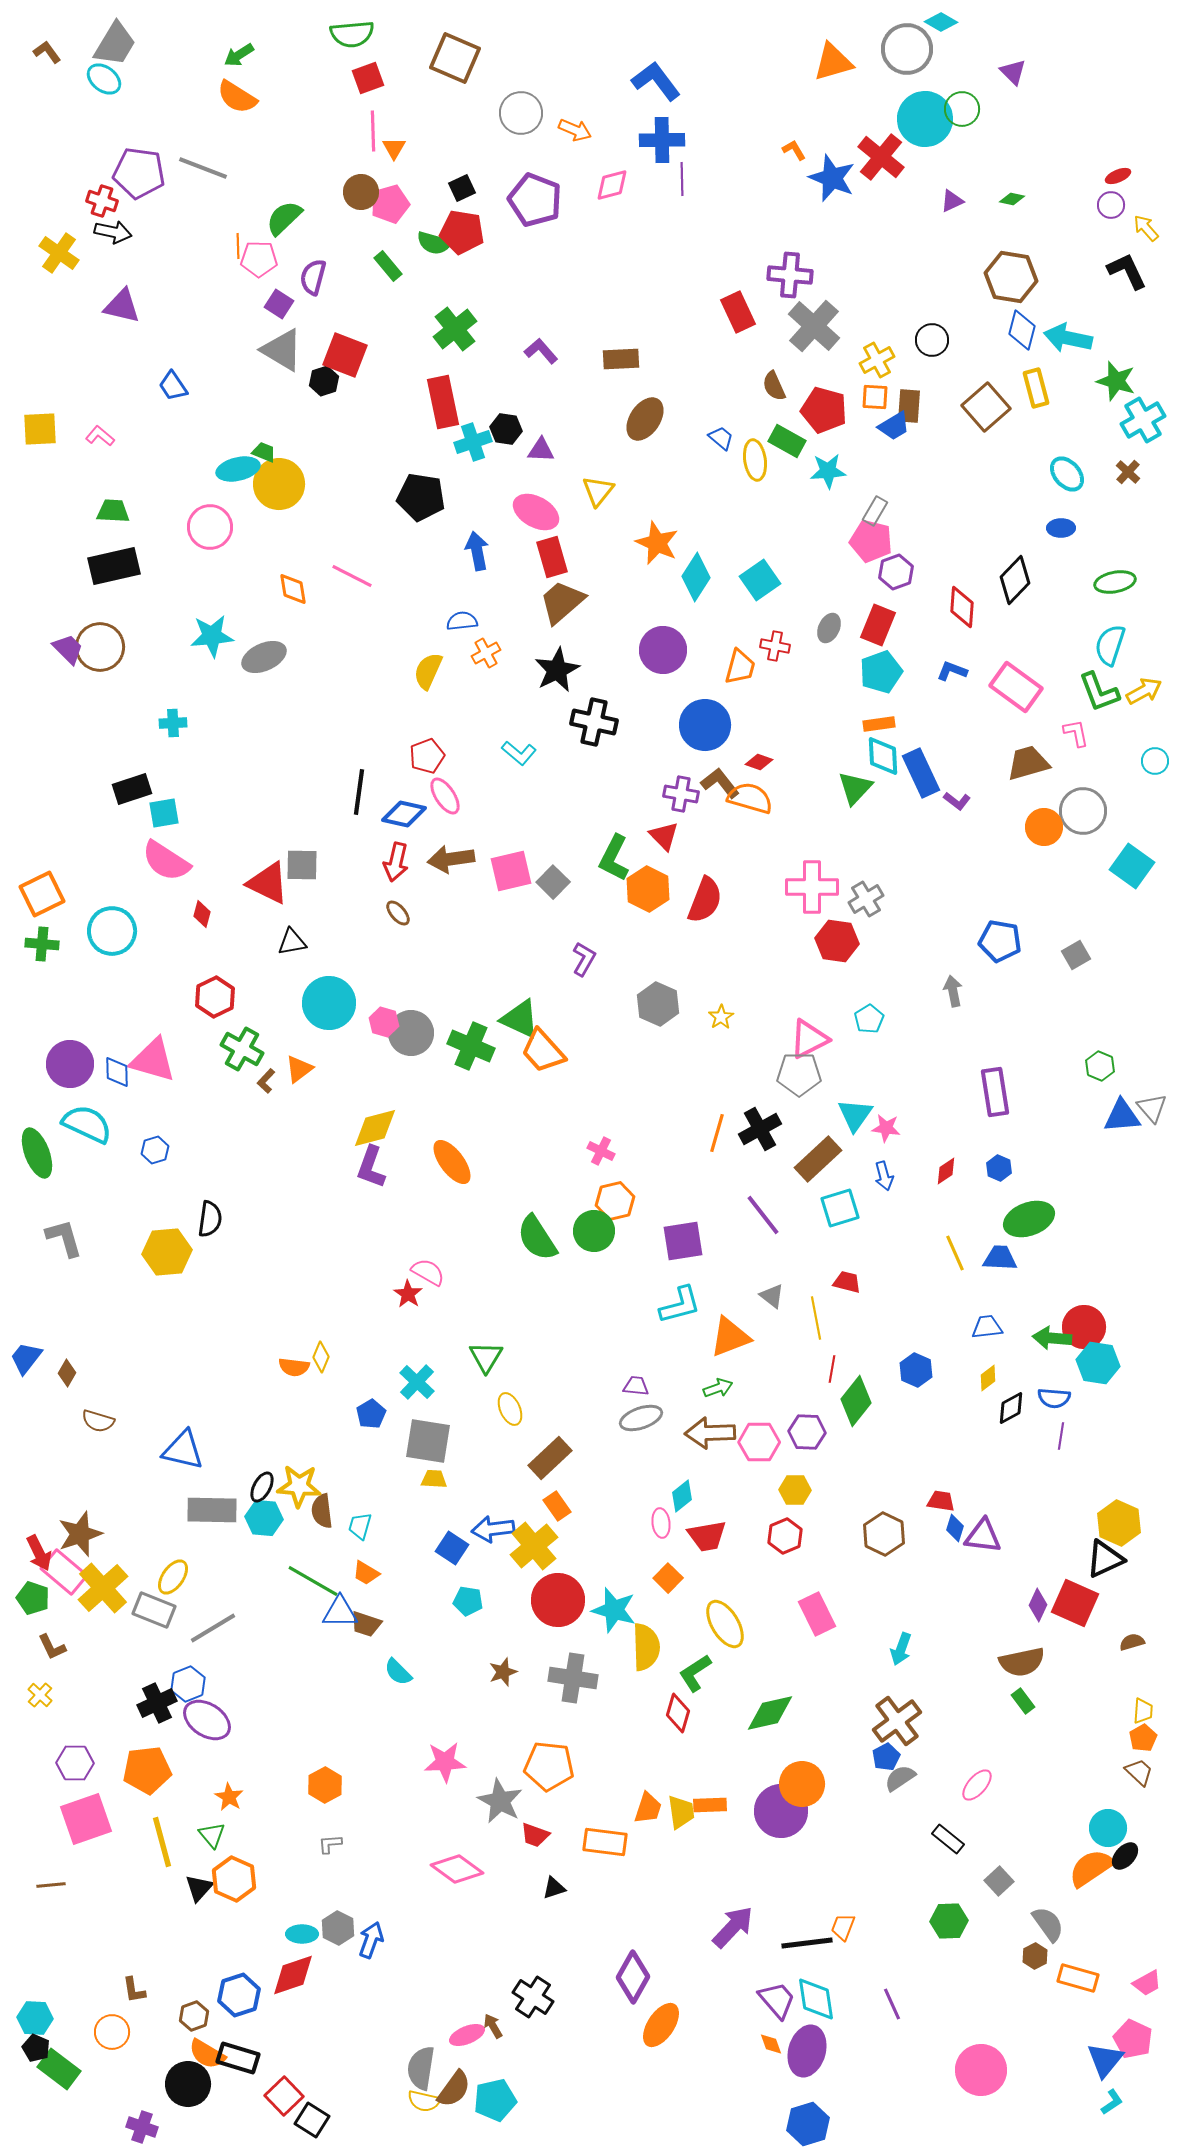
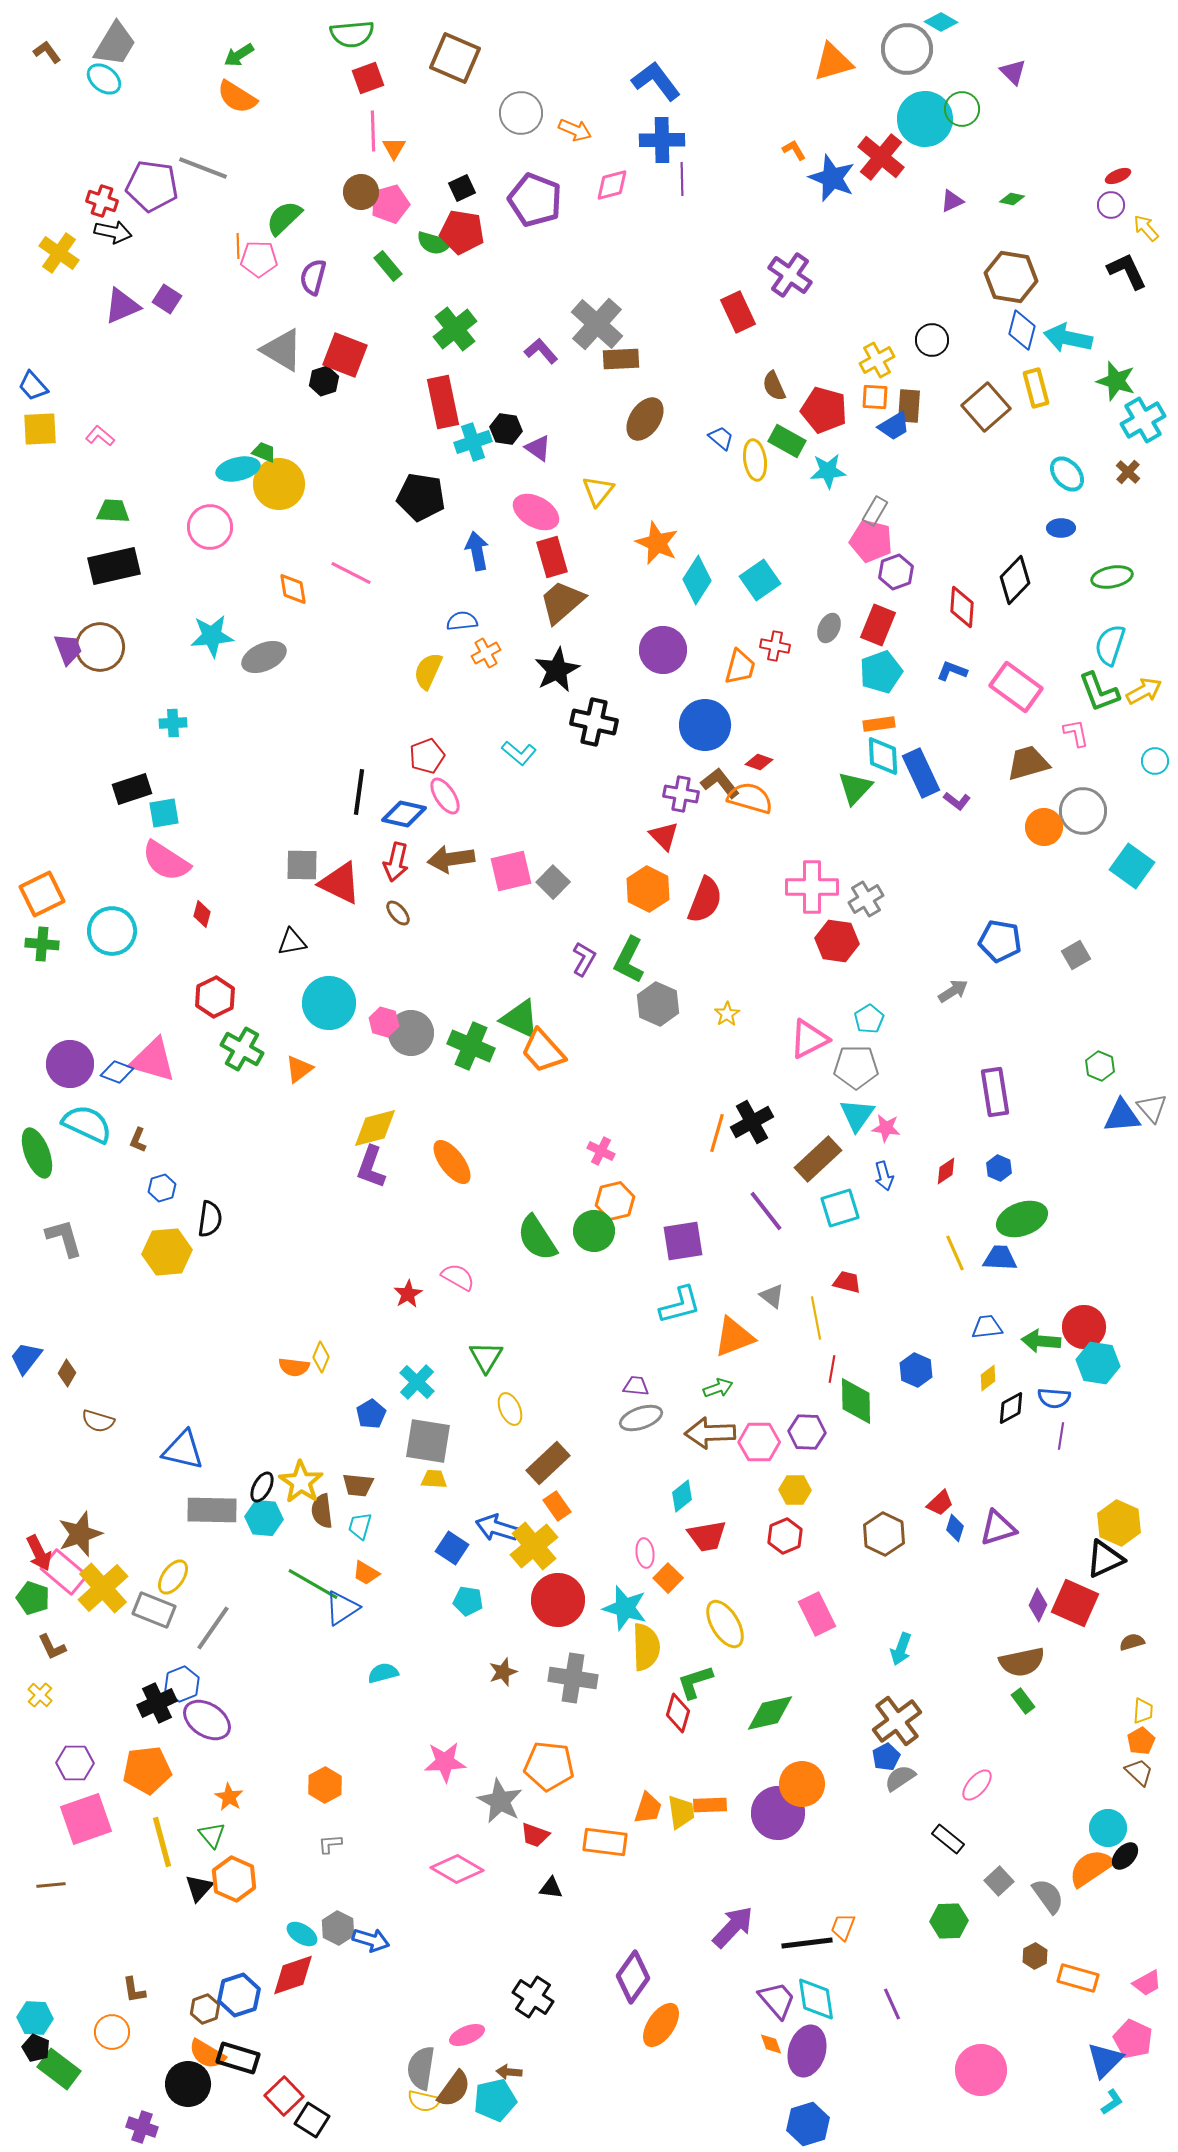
purple pentagon at (139, 173): moved 13 px right, 13 px down
purple cross at (790, 275): rotated 30 degrees clockwise
purple square at (279, 304): moved 112 px left, 5 px up
purple triangle at (122, 306): rotated 36 degrees counterclockwise
gray cross at (814, 326): moved 217 px left, 2 px up
blue trapezoid at (173, 386): moved 140 px left; rotated 8 degrees counterclockwise
purple triangle at (541, 450): moved 3 px left, 2 px up; rotated 32 degrees clockwise
pink line at (352, 576): moved 1 px left, 3 px up
cyan diamond at (696, 577): moved 1 px right, 3 px down
green ellipse at (1115, 582): moved 3 px left, 5 px up
purple trapezoid at (68, 649): rotated 24 degrees clockwise
green L-shape at (614, 858): moved 15 px right, 102 px down
red triangle at (268, 883): moved 72 px right
gray arrow at (953, 991): rotated 68 degrees clockwise
yellow star at (721, 1017): moved 6 px right, 3 px up
blue diamond at (117, 1072): rotated 68 degrees counterclockwise
gray pentagon at (799, 1074): moved 57 px right, 7 px up
brown L-shape at (266, 1081): moved 128 px left, 59 px down; rotated 20 degrees counterclockwise
cyan triangle at (855, 1115): moved 2 px right
black cross at (760, 1129): moved 8 px left, 7 px up
blue hexagon at (155, 1150): moved 7 px right, 38 px down
purple line at (763, 1215): moved 3 px right, 4 px up
green ellipse at (1029, 1219): moved 7 px left
pink semicircle at (428, 1272): moved 30 px right, 5 px down
red star at (408, 1294): rotated 8 degrees clockwise
orange triangle at (730, 1337): moved 4 px right
green arrow at (1052, 1338): moved 11 px left, 3 px down
green diamond at (856, 1401): rotated 39 degrees counterclockwise
brown rectangle at (550, 1458): moved 2 px left, 5 px down
yellow star at (299, 1486): moved 2 px right, 4 px up; rotated 30 degrees clockwise
red trapezoid at (941, 1501): moved 1 px left, 2 px down; rotated 128 degrees clockwise
pink ellipse at (661, 1523): moved 16 px left, 30 px down
blue arrow at (493, 1529): moved 4 px right, 1 px up; rotated 24 degrees clockwise
purple triangle at (983, 1536): moved 15 px right, 8 px up; rotated 24 degrees counterclockwise
green line at (313, 1581): moved 3 px down
cyan star at (614, 1610): moved 11 px right, 2 px up
blue triangle at (340, 1612): moved 2 px right, 4 px up; rotated 33 degrees counterclockwise
brown trapezoid at (366, 1624): moved 8 px left, 139 px up; rotated 12 degrees counterclockwise
gray line at (213, 1628): rotated 24 degrees counterclockwise
cyan semicircle at (398, 1672): moved 15 px left, 1 px down; rotated 120 degrees clockwise
green L-shape at (695, 1673): moved 9 px down; rotated 15 degrees clockwise
blue hexagon at (188, 1684): moved 6 px left
orange pentagon at (1143, 1738): moved 2 px left, 3 px down
purple circle at (781, 1811): moved 3 px left, 2 px down
pink diamond at (457, 1869): rotated 6 degrees counterclockwise
black triangle at (554, 1888): moved 3 px left; rotated 25 degrees clockwise
gray semicircle at (1048, 1924): moved 28 px up
cyan ellipse at (302, 1934): rotated 32 degrees clockwise
blue arrow at (371, 1940): rotated 87 degrees clockwise
purple diamond at (633, 1977): rotated 6 degrees clockwise
brown hexagon at (194, 2016): moved 11 px right, 7 px up
brown arrow at (493, 2026): moved 16 px right, 46 px down; rotated 55 degrees counterclockwise
blue triangle at (1105, 2060): rotated 6 degrees clockwise
